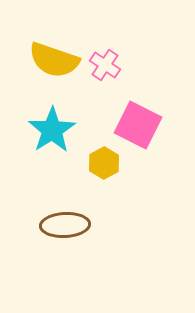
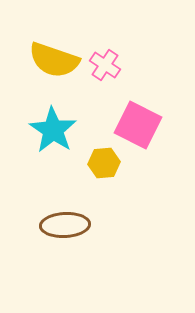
cyan star: moved 1 px right; rotated 6 degrees counterclockwise
yellow hexagon: rotated 24 degrees clockwise
